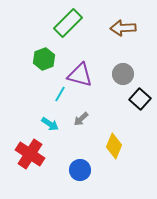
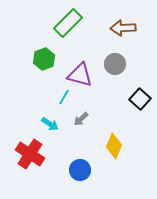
gray circle: moved 8 px left, 10 px up
cyan line: moved 4 px right, 3 px down
